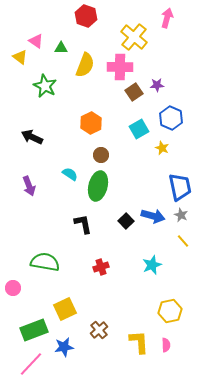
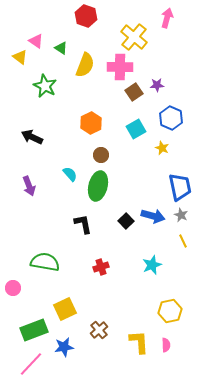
green triangle: rotated 32 degrees clockwise
cyan square: moved 3 px left
cyan semicircle: rotated 14 degrees clockwise
yellow line: rotated 16 degrees clockwise
